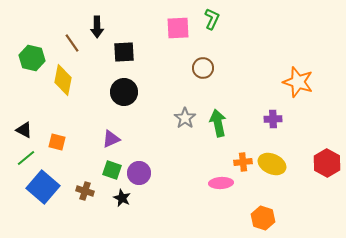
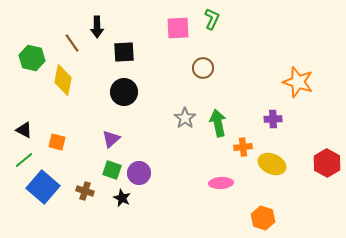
purple triangle: rotated 18 degrees counterclockwise
green line: moved 2 px left, 2 px down
orange cross: moved 15 px up
